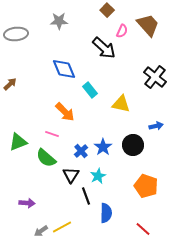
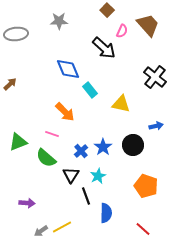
blue diamond: moved 4 px right
